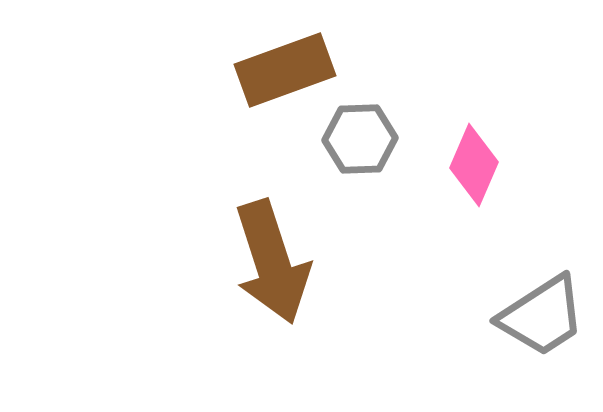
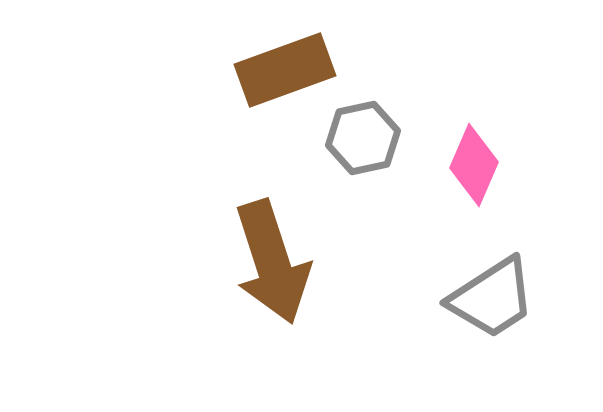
gray hexagon: moved 3 px right, 1 px up; rotated 10 degrees counterclockwise
gray trapezoid: moved 50 px left, 18 px up
